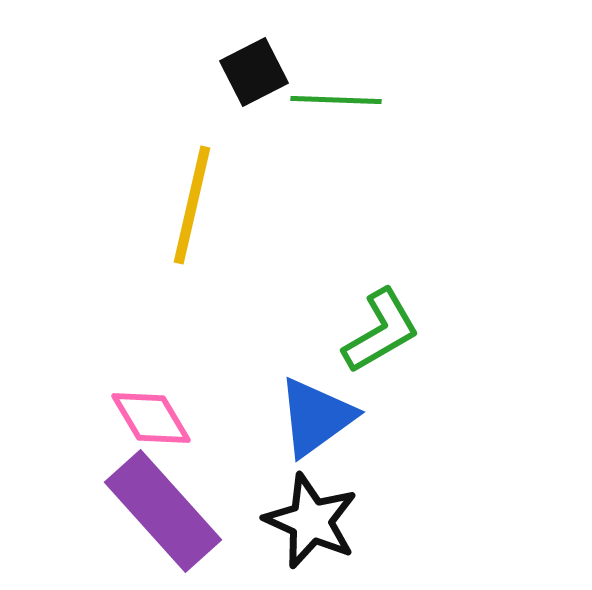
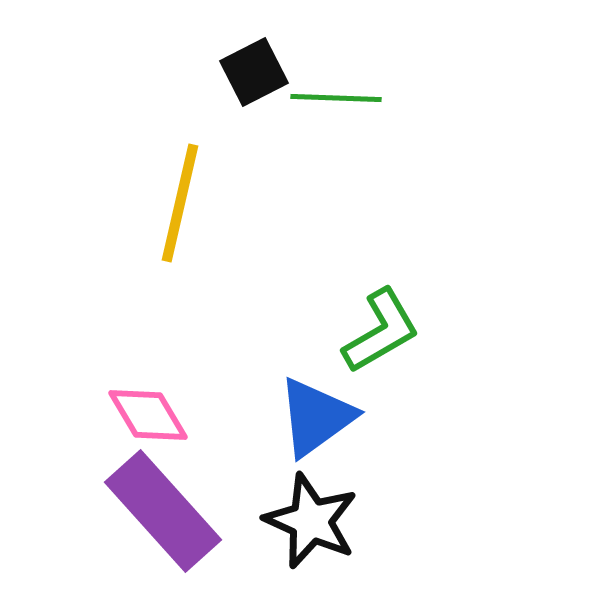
green line: moved 2 px up
yellow line: moved 12 px left, 2 px up
pink diamond: moved 3 px left, 3 px up
